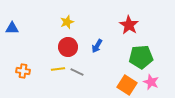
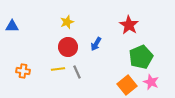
blue triangle: moved 2 px up
blue arrow: moved 1 px left, 2 px up
green pentagon: rotated 20 degrees counterclockwise
gray line: rotated 40 degrees clockwise
orange square: rotated 18 degrees clockwise
